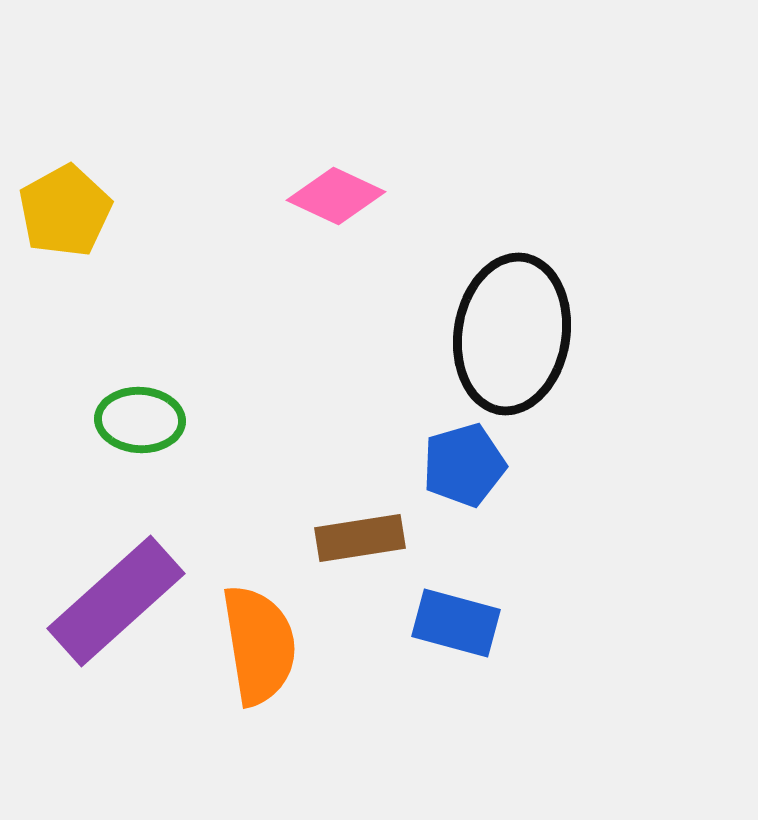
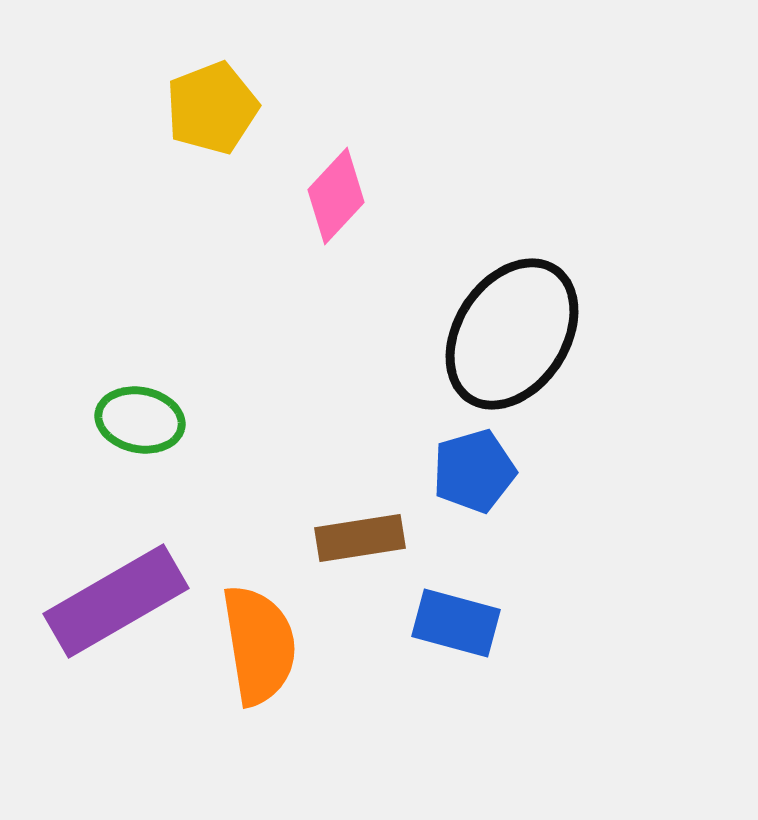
pink diamond: rotated 72 degrees counterclockwise
yellow pentagon: moved 147 px right, 103 px up; rotated 8 degrees clockwise
black ellipse: rotated 24 degrees clockwise
green ellipse: rotated 8 degrees clockwise
blue pentagon: moved 10 px right, 6 px down
purple rectangle: rotated 12 degrees clockwise
